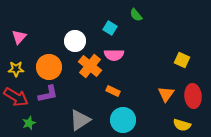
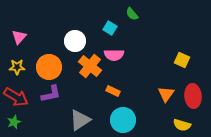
green semicircle: moved 4 px left, 1 px up
yellow star: moved 1 px right, 2 px up
purple L-shape: moved 3 px right
green star: moved 15 px left, 1 px up
